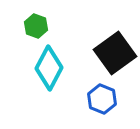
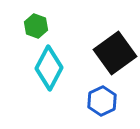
blue hexagon: moved 2 px down; rotated 12 degrees clockwise
